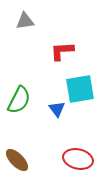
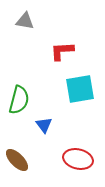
gray triangle: rotated 18 degrees clockwise
green semicircle: rotated 12 degrees counterclockwise
blue triangle: moved 13 px left, 16 px down
